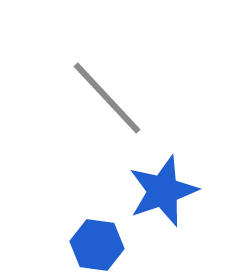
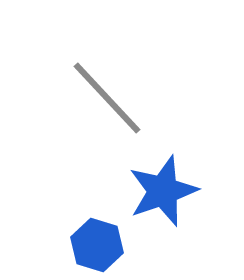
blue hexagon: rotated 9 degrees clockwise
